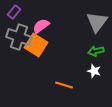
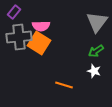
pink semicircle: rotated 144 degrees counterclockwise
gray cross: rotated 25 degrees counterclockwise
orange square: moved 3 px right, 2 px up
green arrow: rotated 21 degrees counterclockwise
